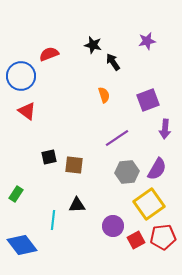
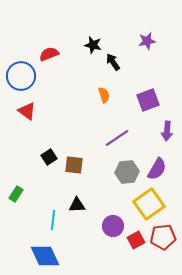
purple arrow: moved 2 px right, 2 px down
black square: rotated 21 degrees counterclockwise
blue diamond: moved 23 px right, 11 px down; rotated 12 degrees clockwise
